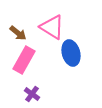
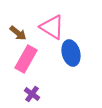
pink rectangle: moved 2 px right, 1 px up
